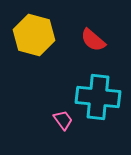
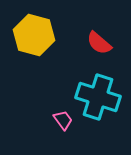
red semicircle: moved 6 px right, 3 px down
cyan cross: rotated 12 degrees clockwise
